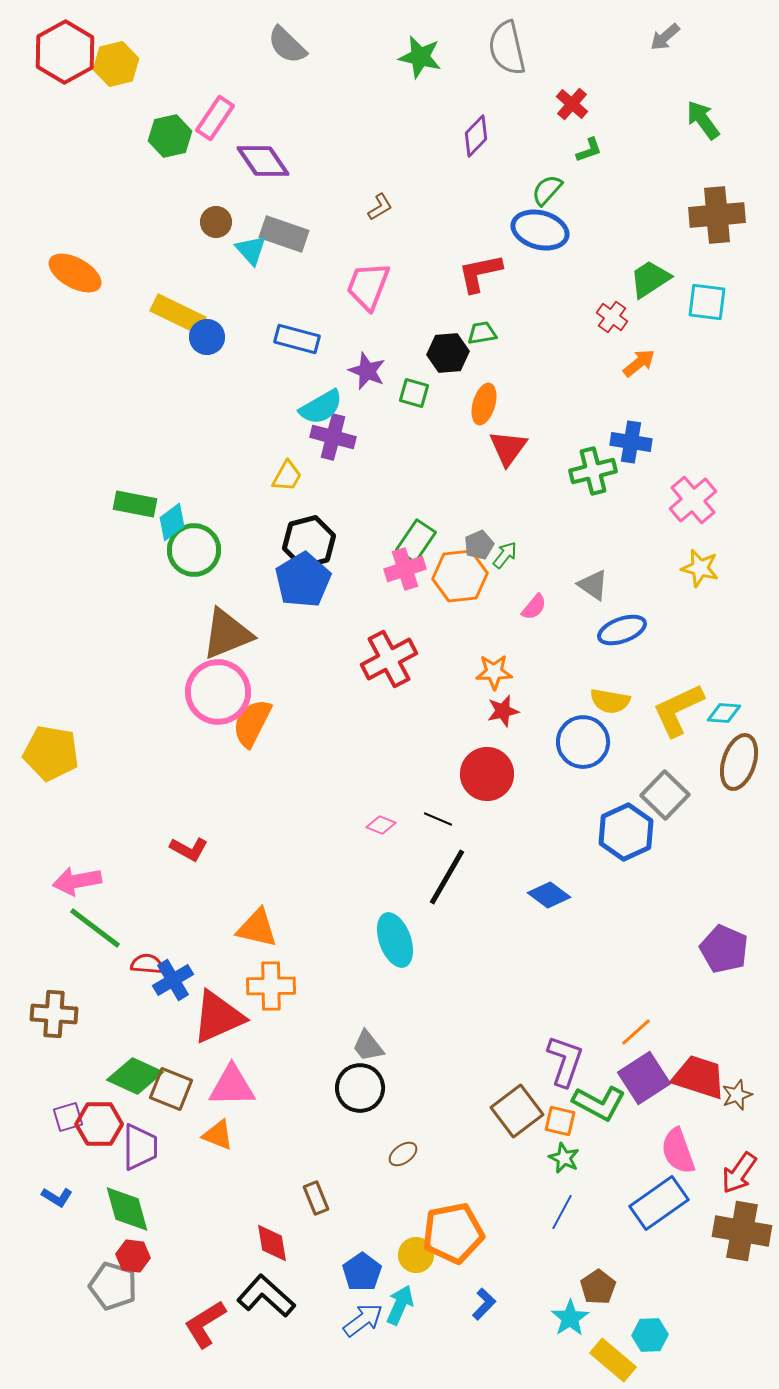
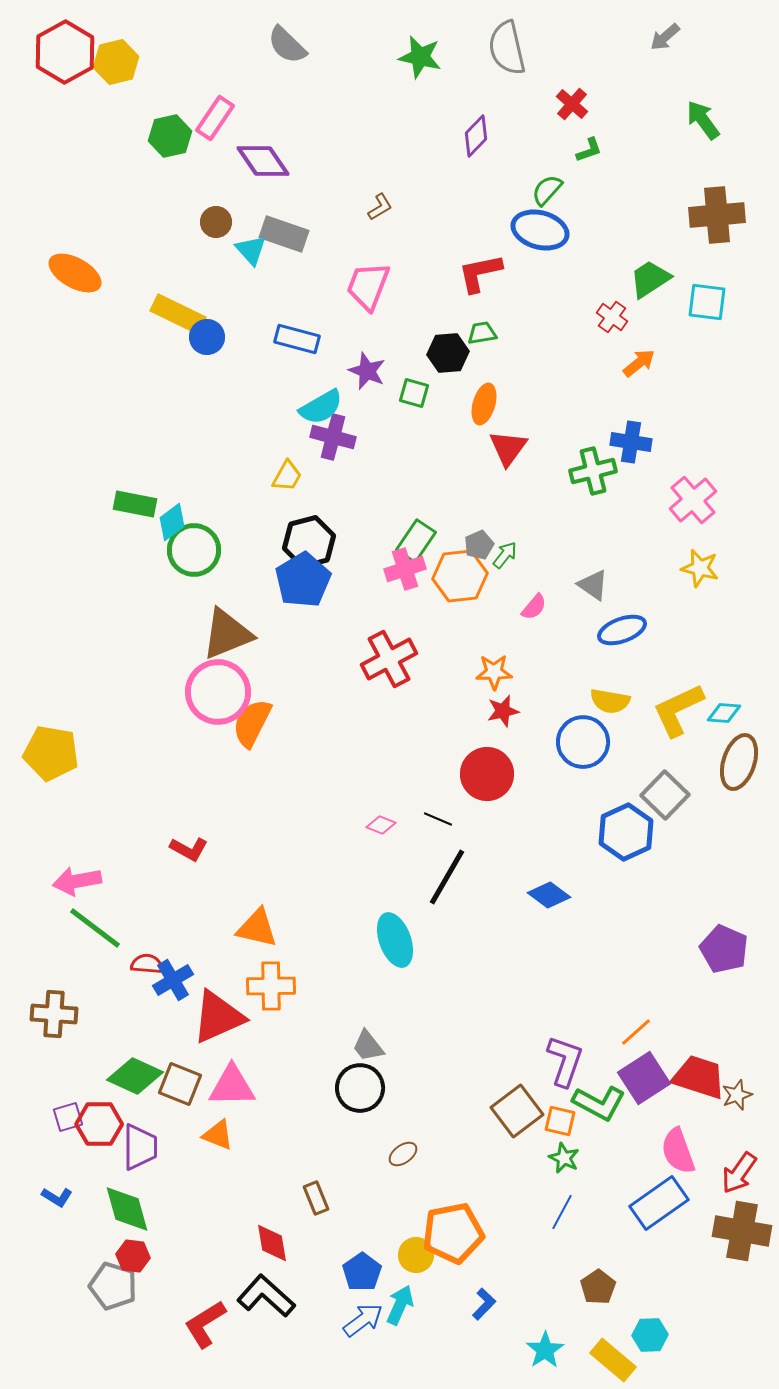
yellow hexagon at (116, 64): moved 2 px up
brown square at (171, 1089): moved 9 px right, 5 px up
cyan star at (570, 1318): moved 25 px left, 32 px down
